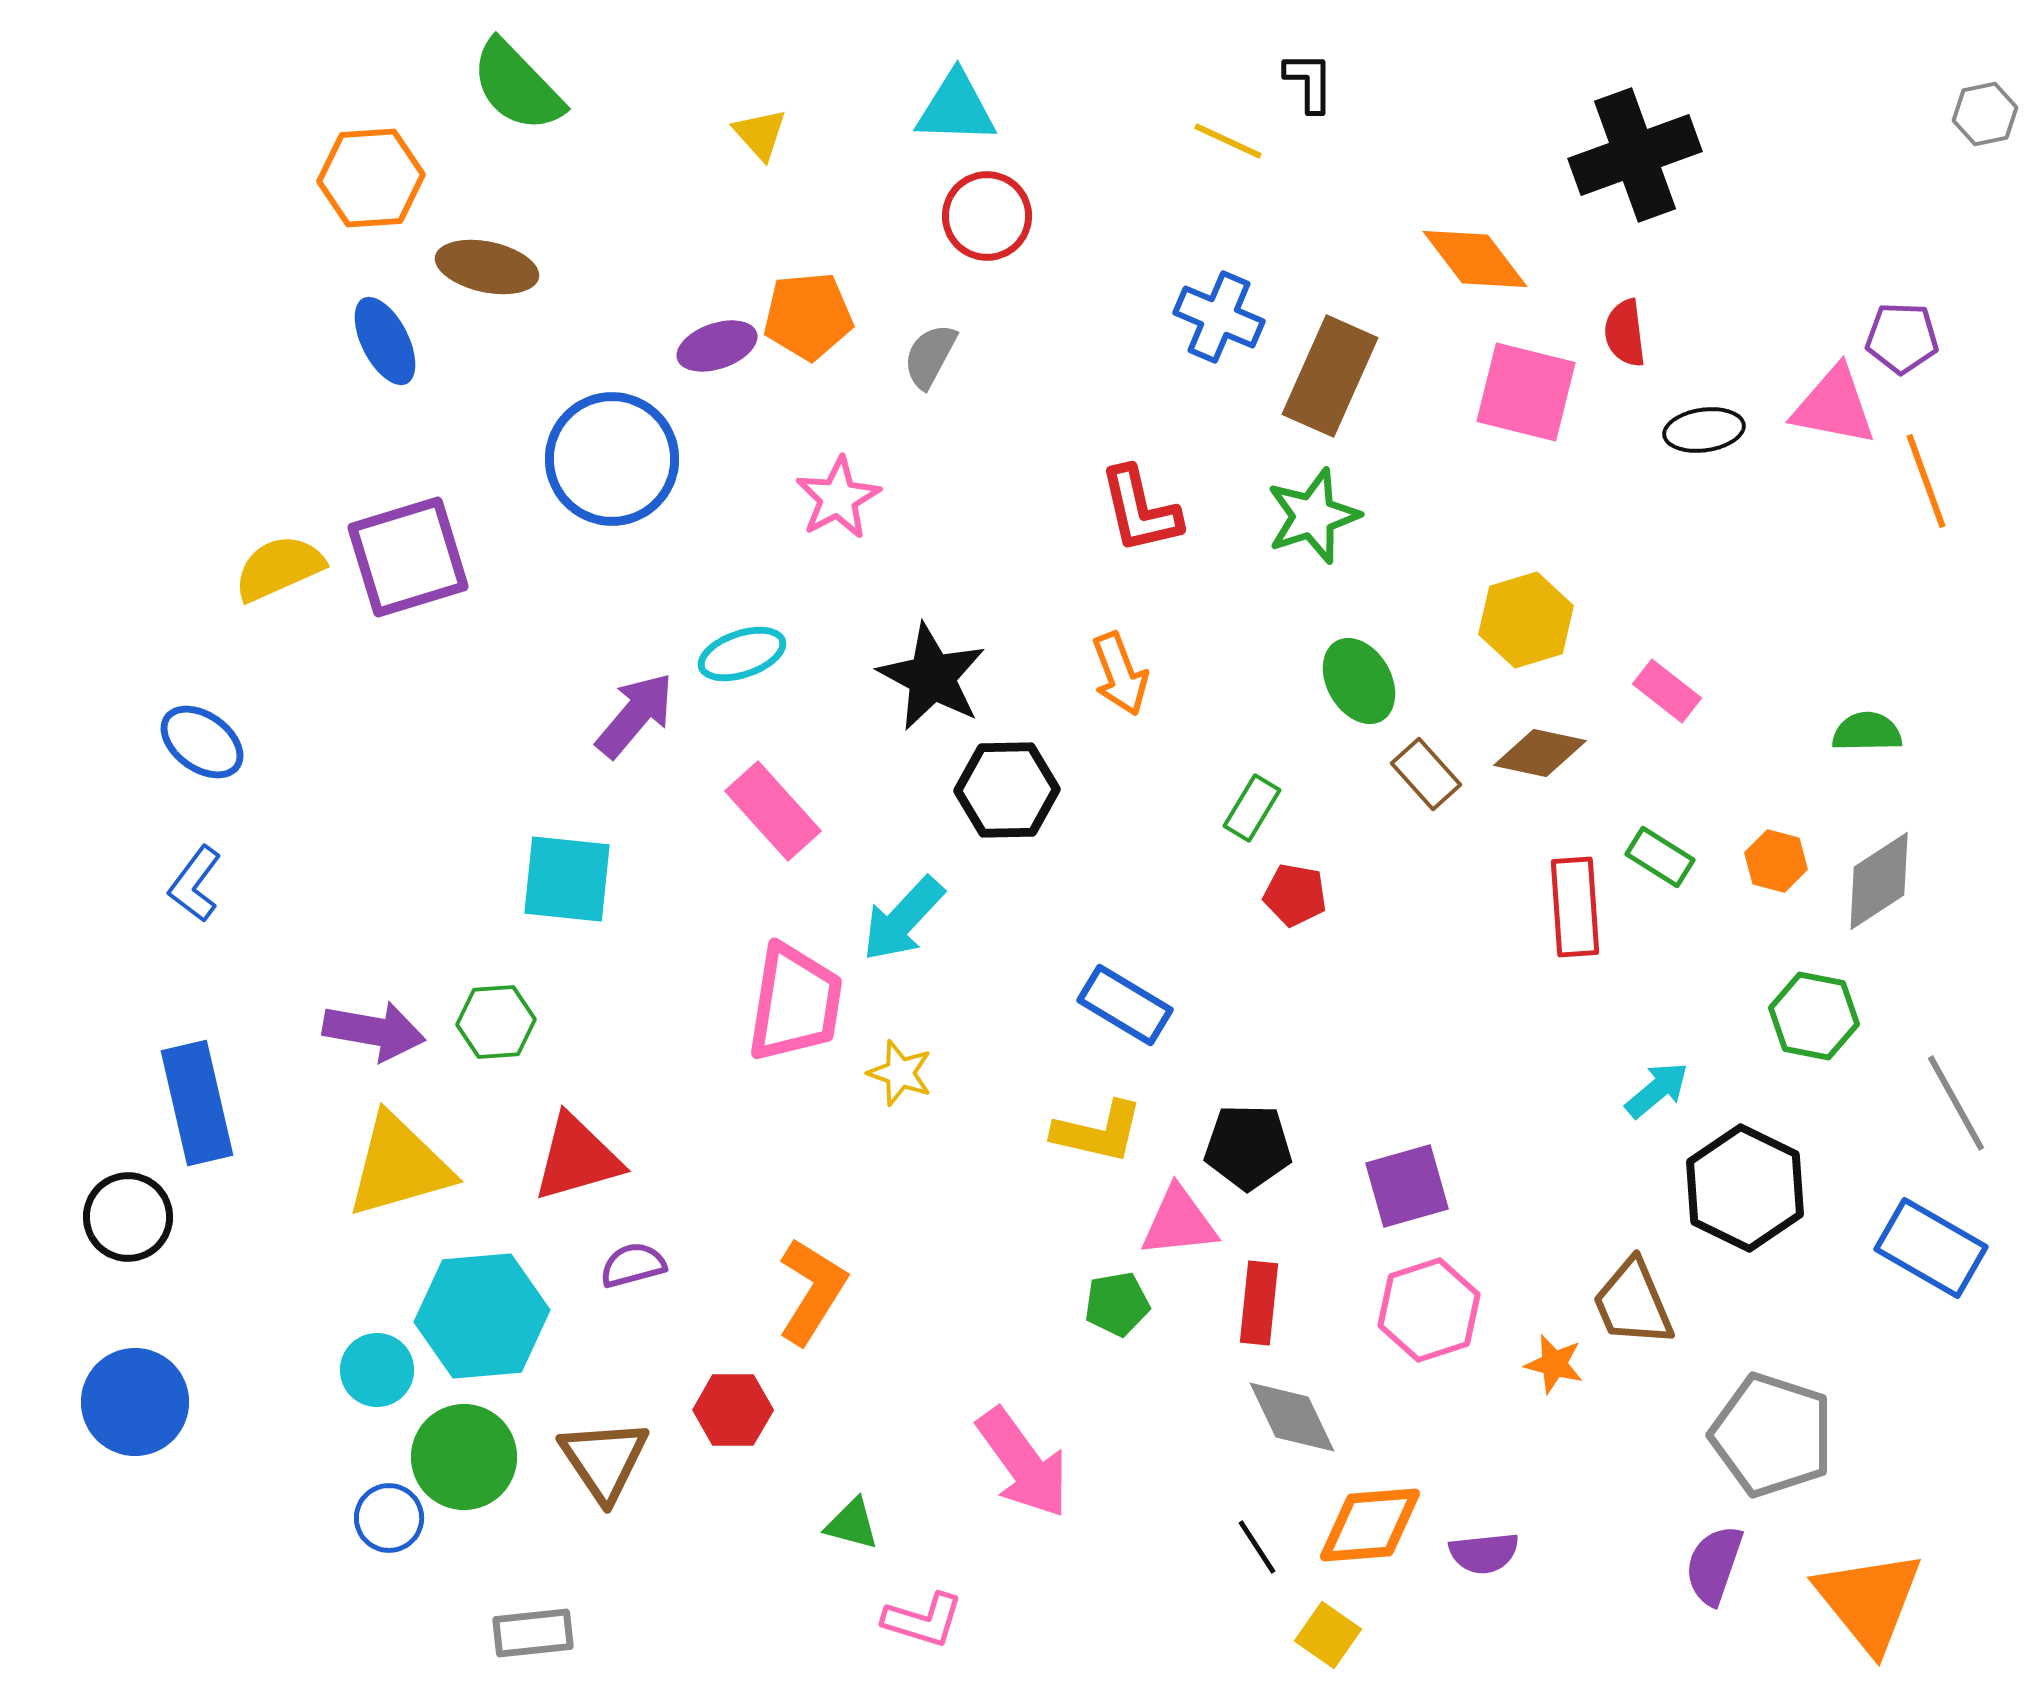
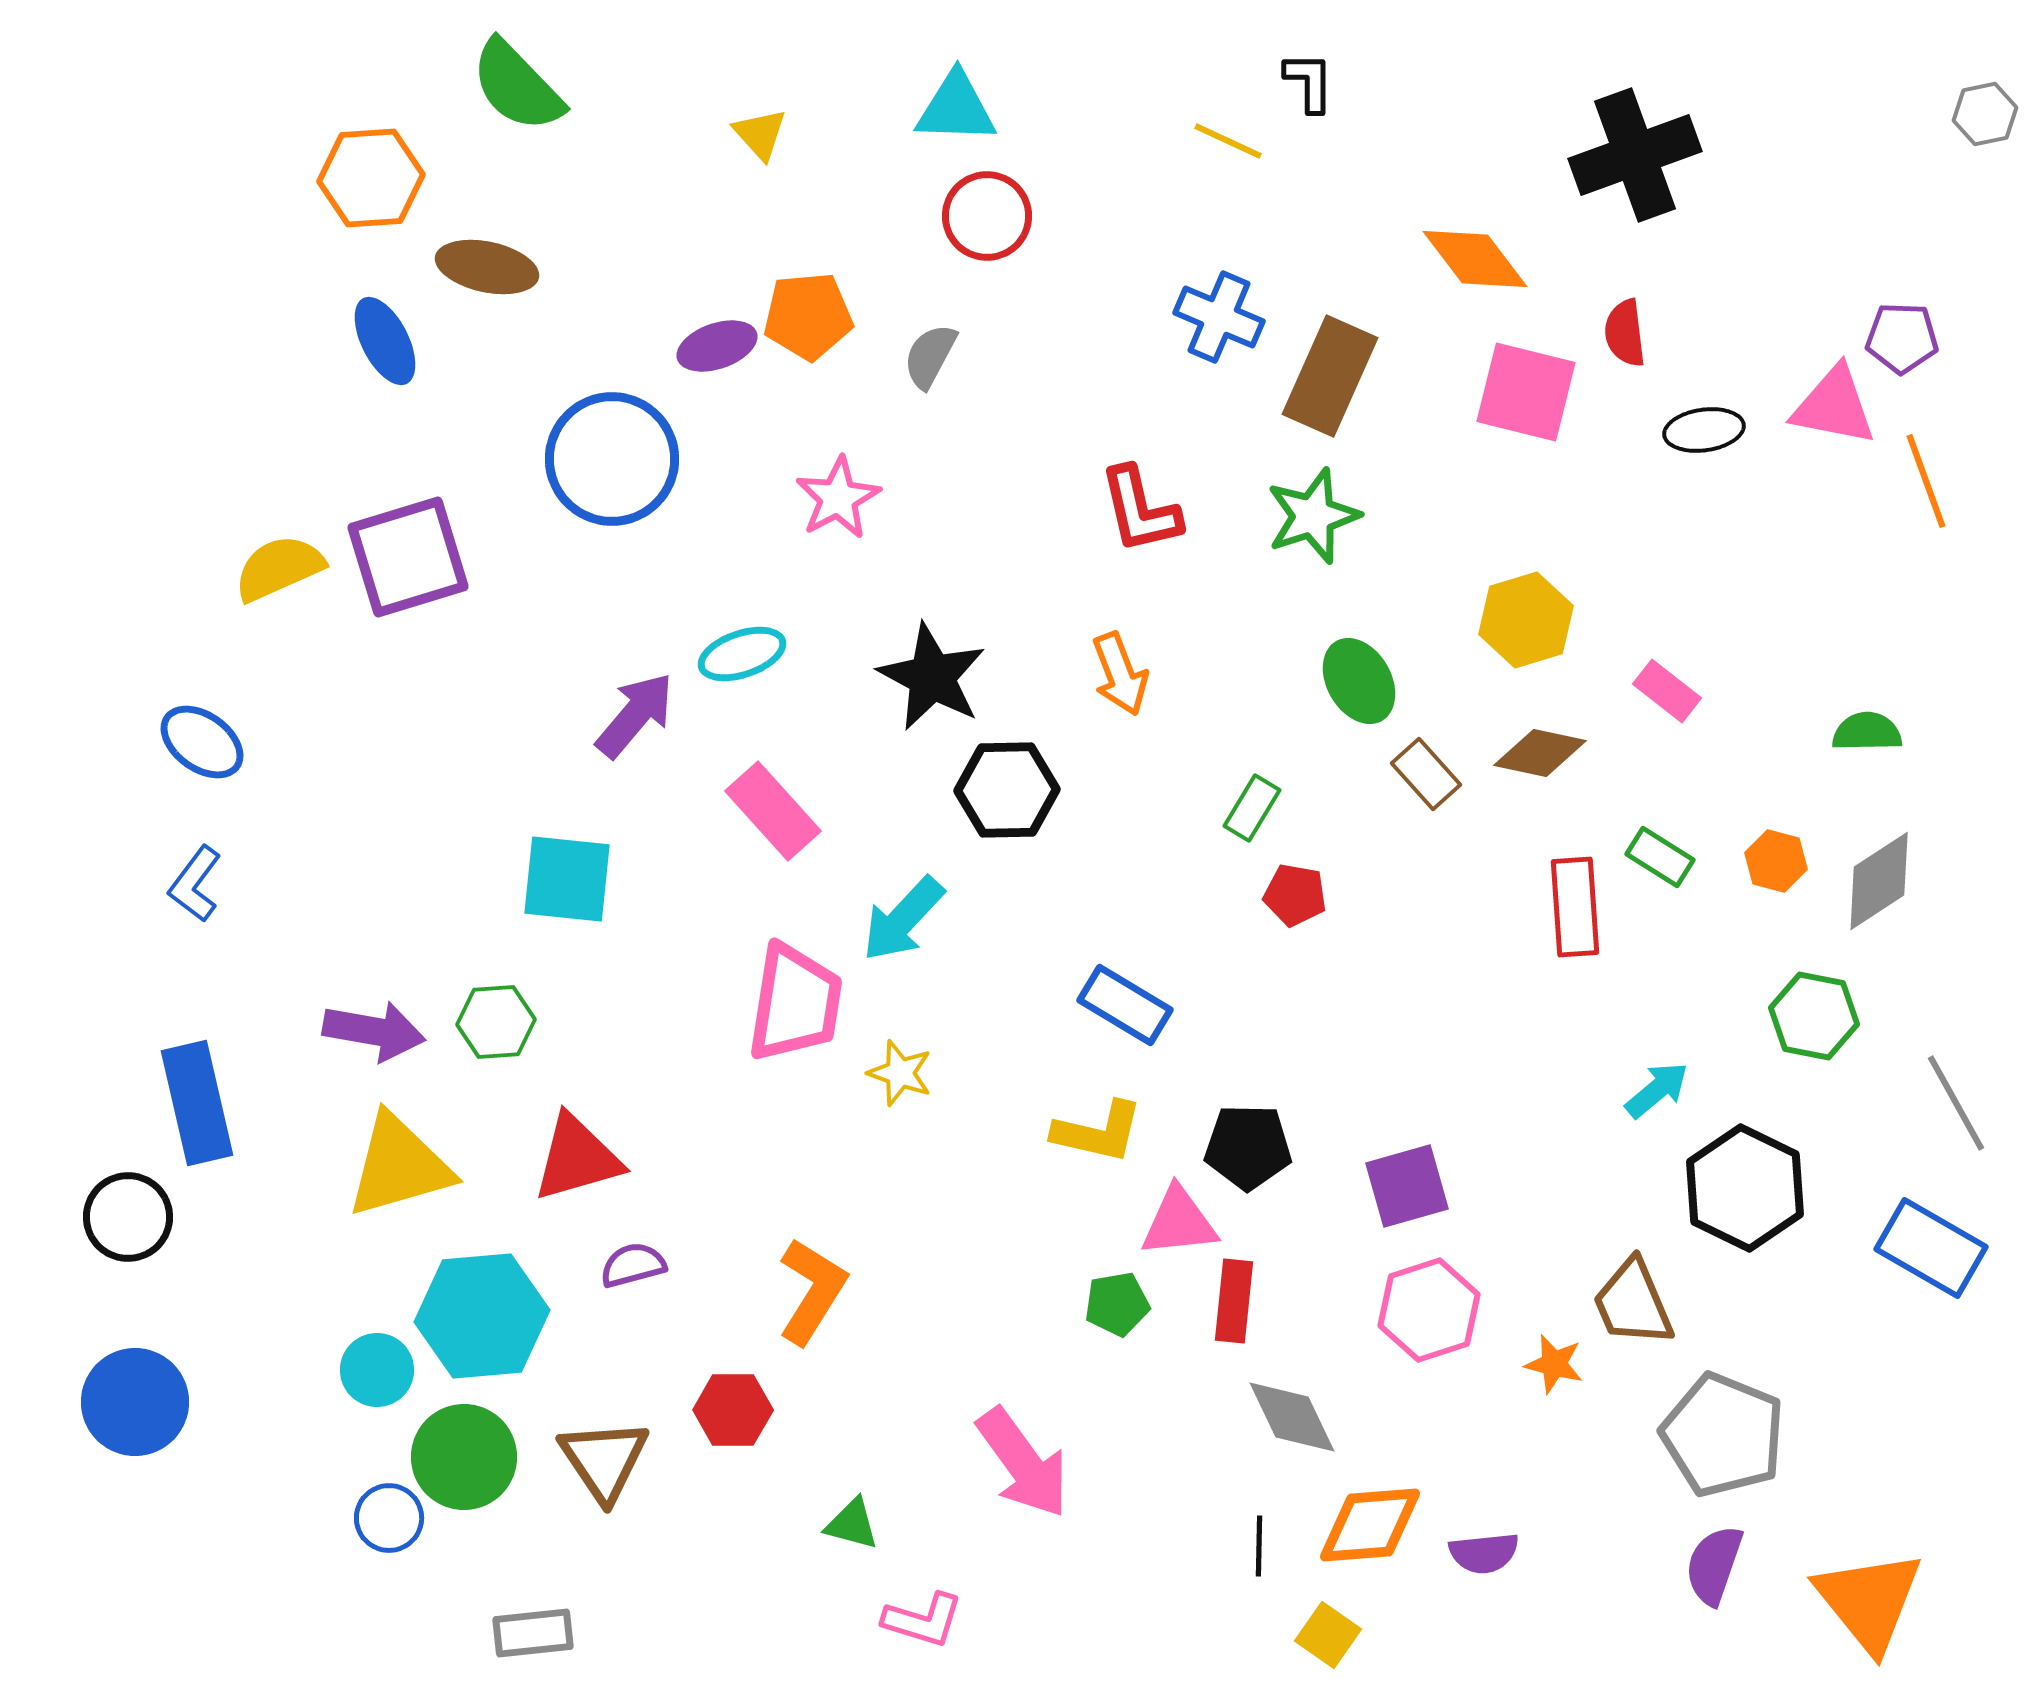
red rectangle at (1259, 1303): moved 25 px left, 2 px up
gray pentagon at (1772, 1435): moved 49 px left; rotated 4 degrees clockwise
black line at (1257, 1547): moved 2 px right, 1 px up; rotated 34 degrees clockwise
